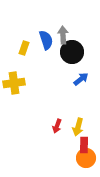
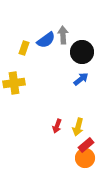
blue semicircle: rotated 72 degrees clockwise
black circle: moved 10 px right
red rectangle: moved 2 px right; rotated 49 degrees clockwise
orange circle: moved 1 px left
